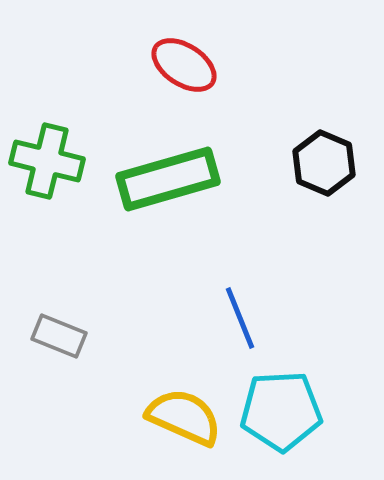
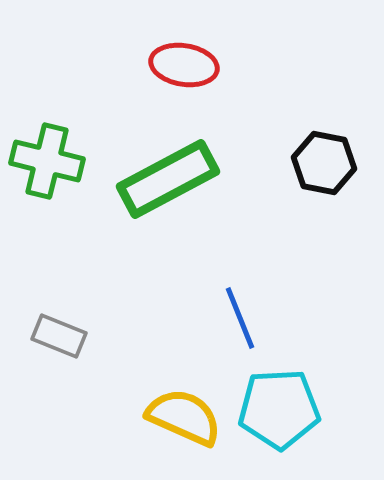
red ellipse: rotated 24 degrees counterclockwise
black hexagon: rotated 12 degrees counterclockwise
green rectangle: rotated 12 degrees counterclockwise
cyan pentagon: moved 2 px left, 2 px up
